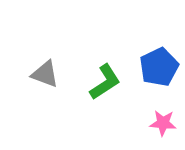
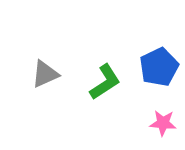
gray triangle: rotated 44 degrees counterclockwise
